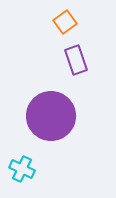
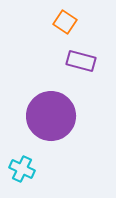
orange square: rotated 20 degrees counterclockwise
purple rectangle: moved 5 px right, 1 px down; rotated 56 degrees counterclockwise
